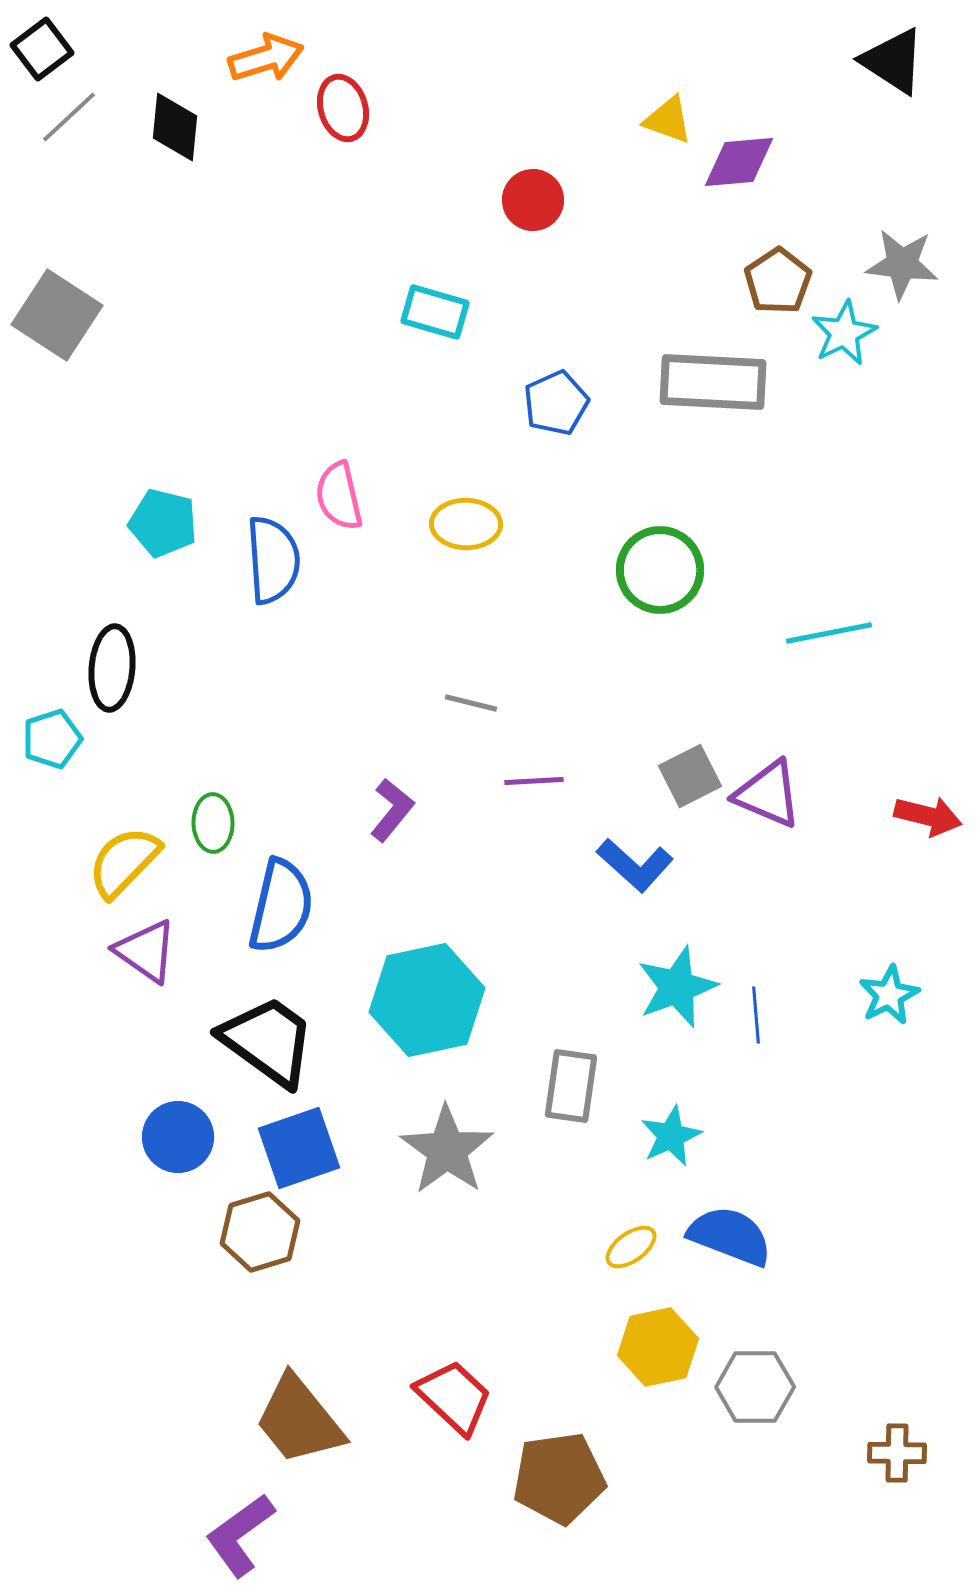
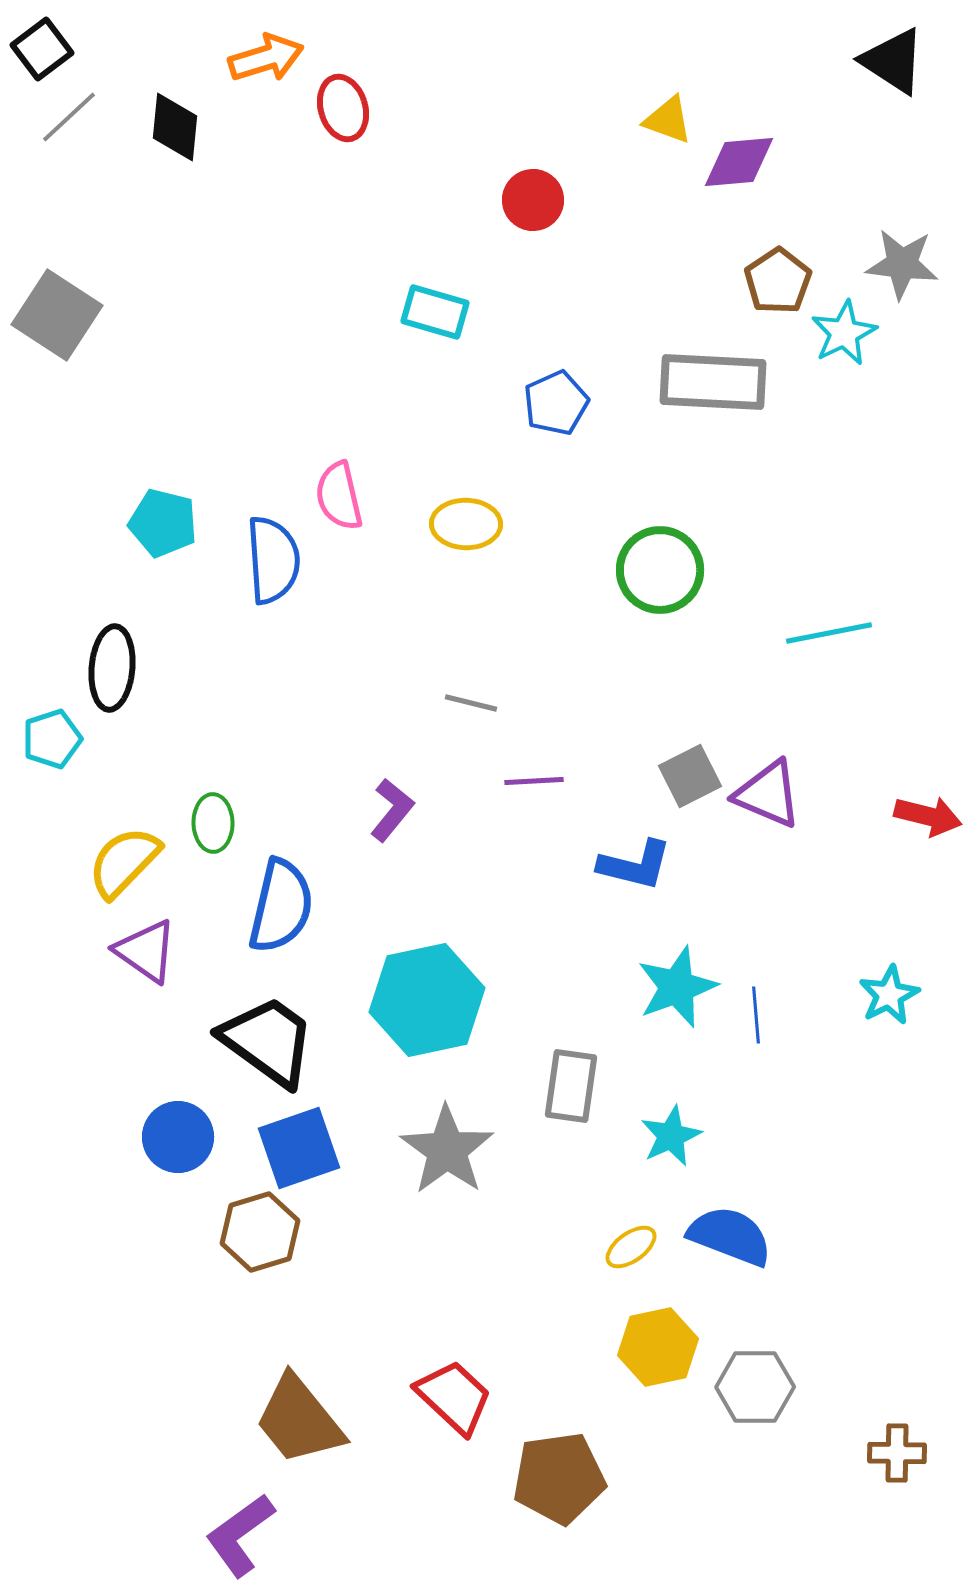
blue L-shape at (635, 865): rotated 28 degrees counterclockwise
